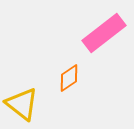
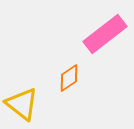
pink rectangle: moved 1 px right, 1 px down
